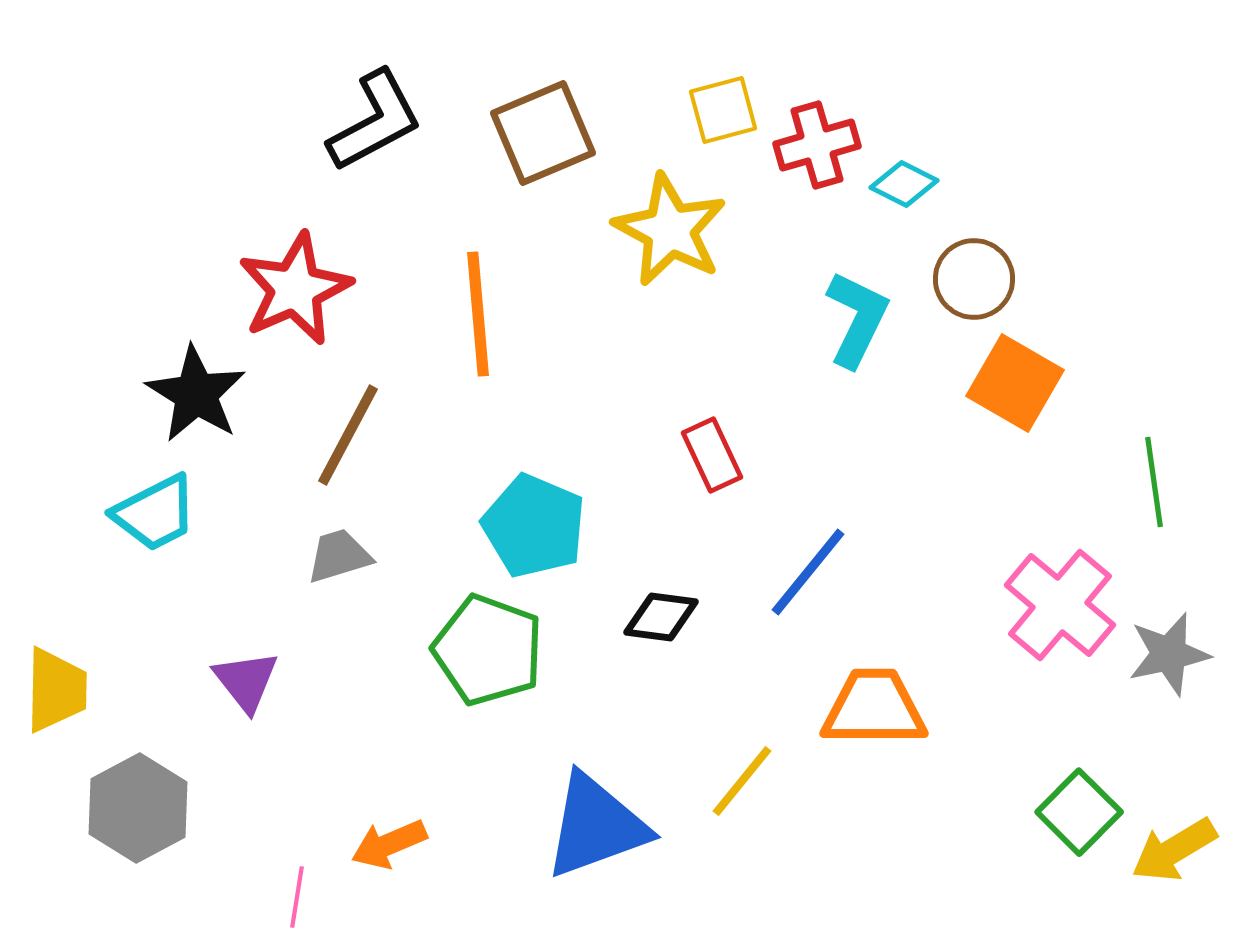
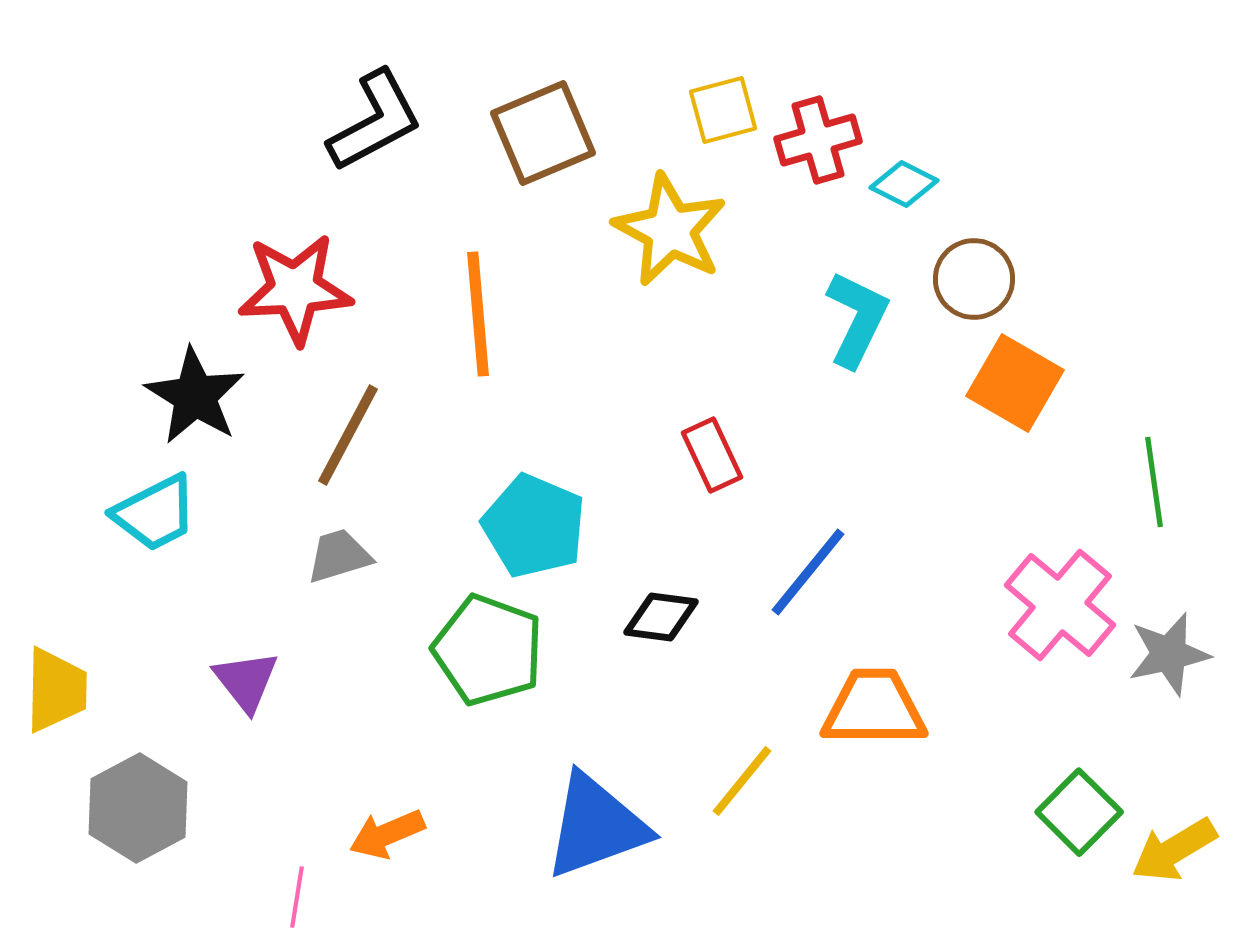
red cross: moved 1 px right, 5 px up
red star: rotated 21 degrees clockwise
black star: moved 1 px left, 2 px down
orange arrow: moved 2 px left, 10 px up
